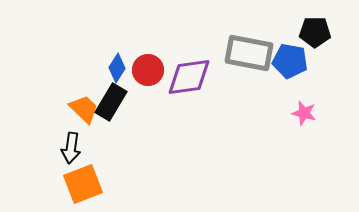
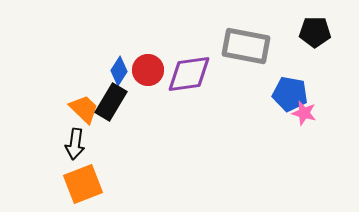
gray rectangle: moved 3 px left, 7 px up
blue pentagon: moved 33 px down
blue diamond: moved 2 px right, 3 px down
purple diamond: moved 3 px up
black arrow: moved 4 px right, 4 px up
